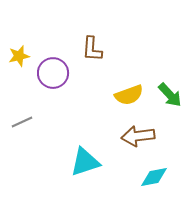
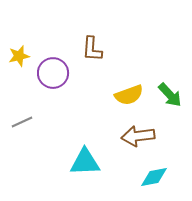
cyan triangle: rotated 16 degrees clockwise
